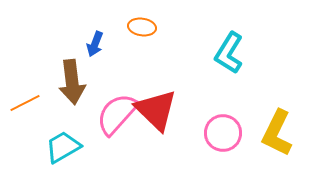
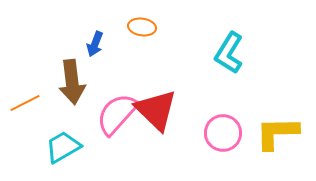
yellow L-shape: rotated 63 degrees clockwise
